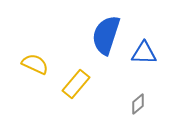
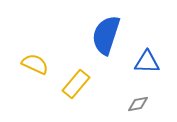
blue triangle: moved 3 px right, 9 px down
gray diamond: rotated 30 degrees clockwise
